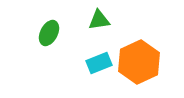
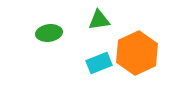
green ellipse: rotated 55 degrees clockwise
orange hexagon: moved 2 px left, 9 px up
